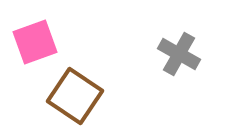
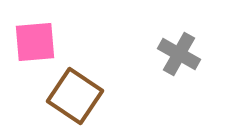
pink square: rotated 15 degrees clockwise
